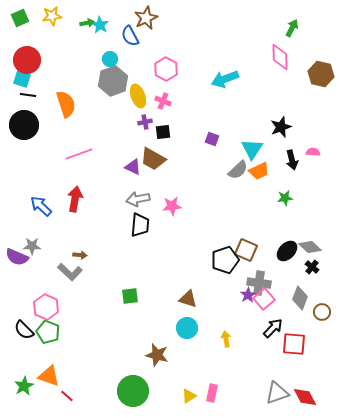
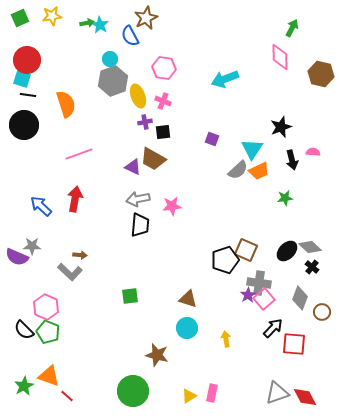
pink hexagon at (166, 69): moved 2 px left, 1 px up; rotated 20 degrees counterclockwise
